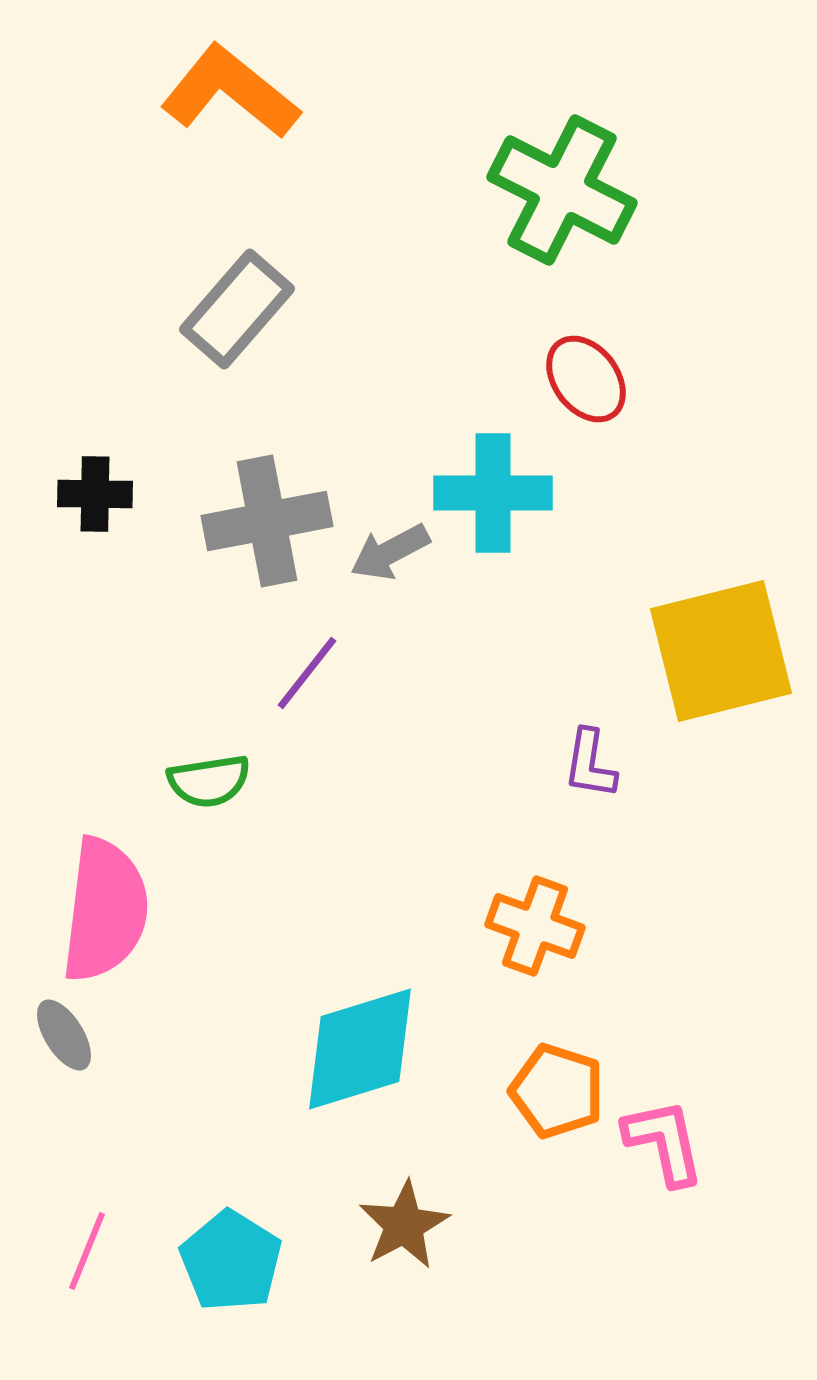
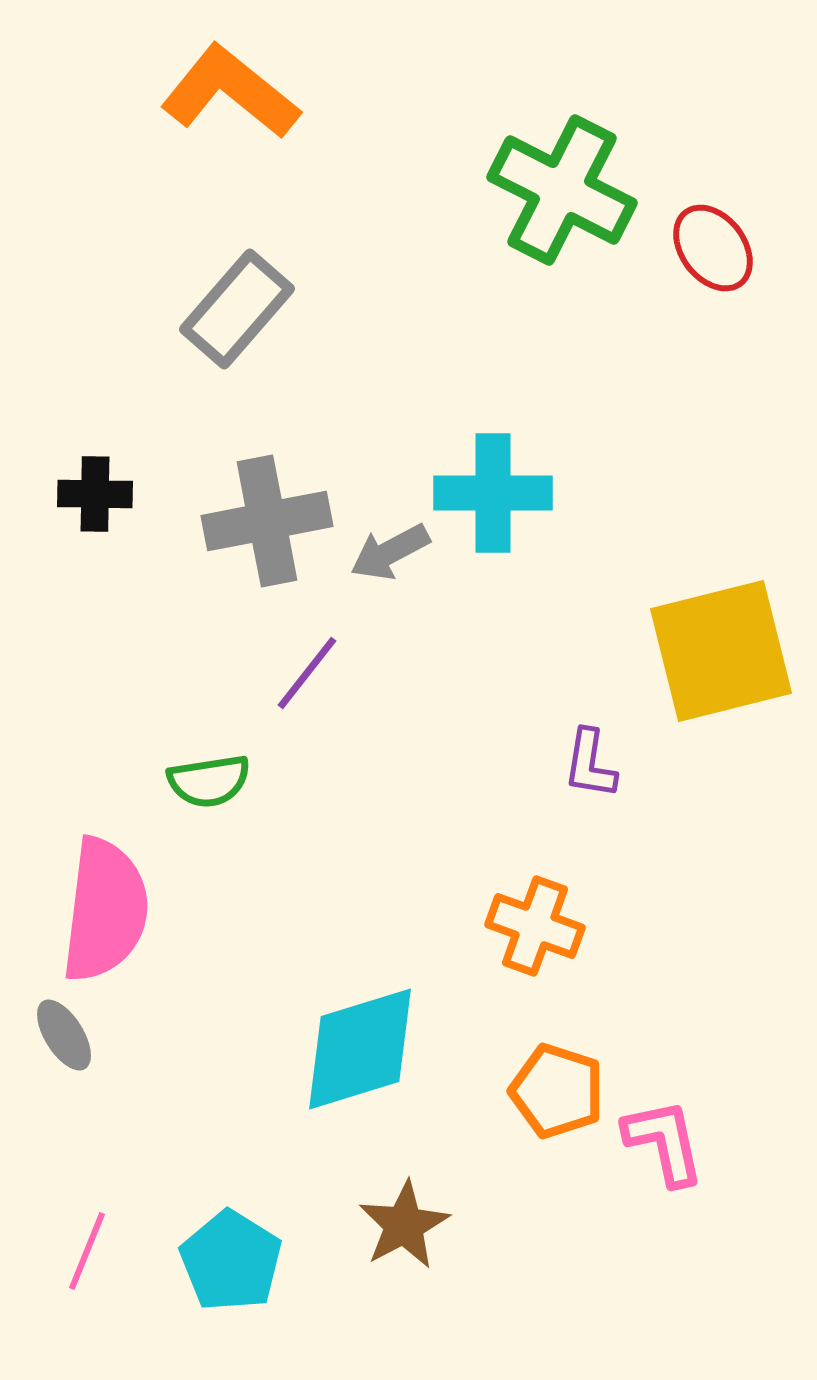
red ellipse: moved 127 px right, 131 px up
